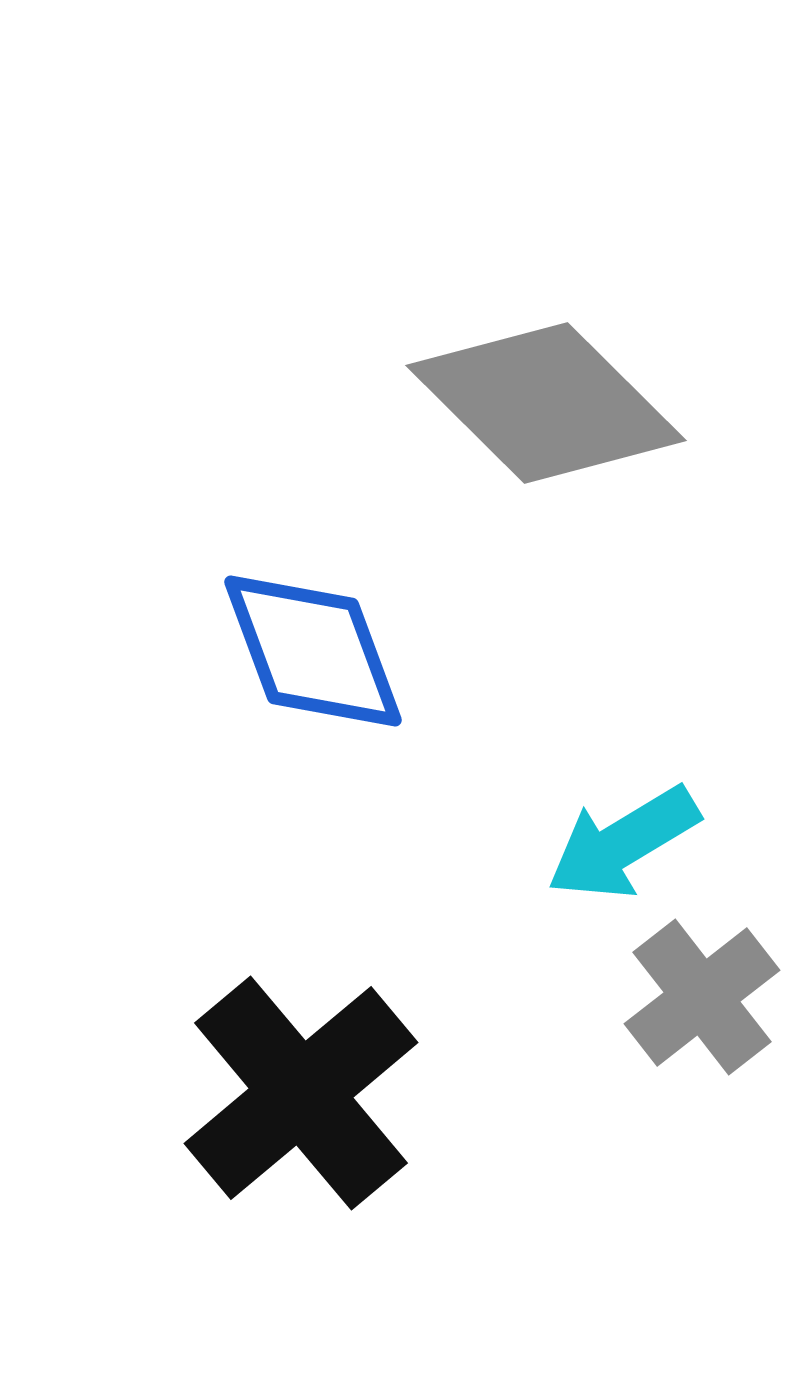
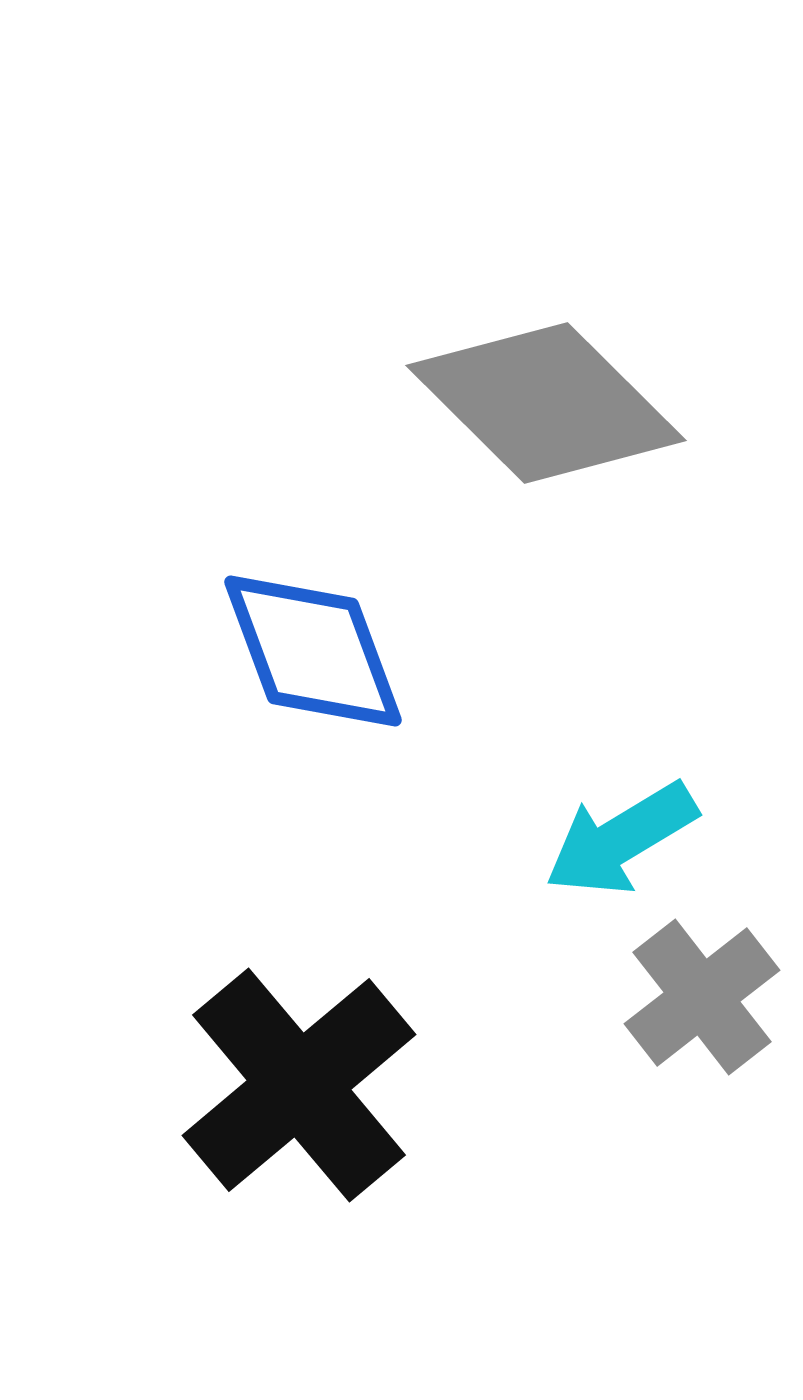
cyan arrow: moved 2 px left, 4 px up
black cross: moved 2 px left, 8 px up
